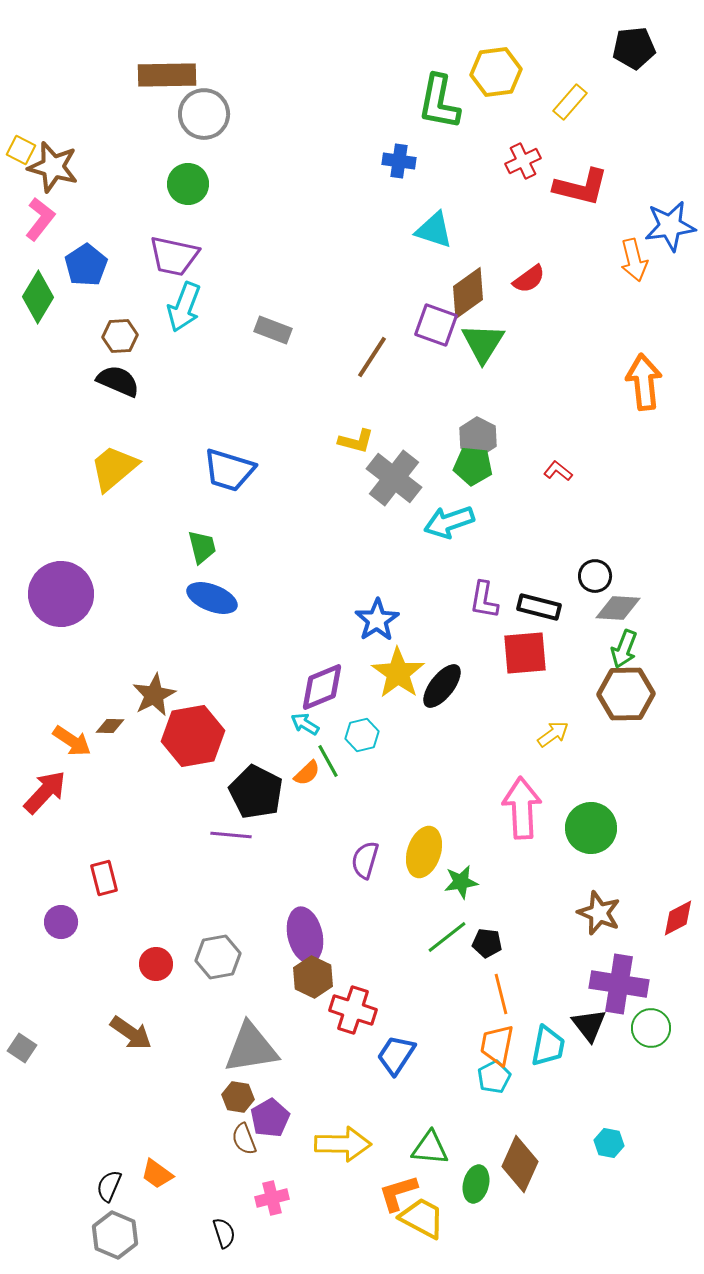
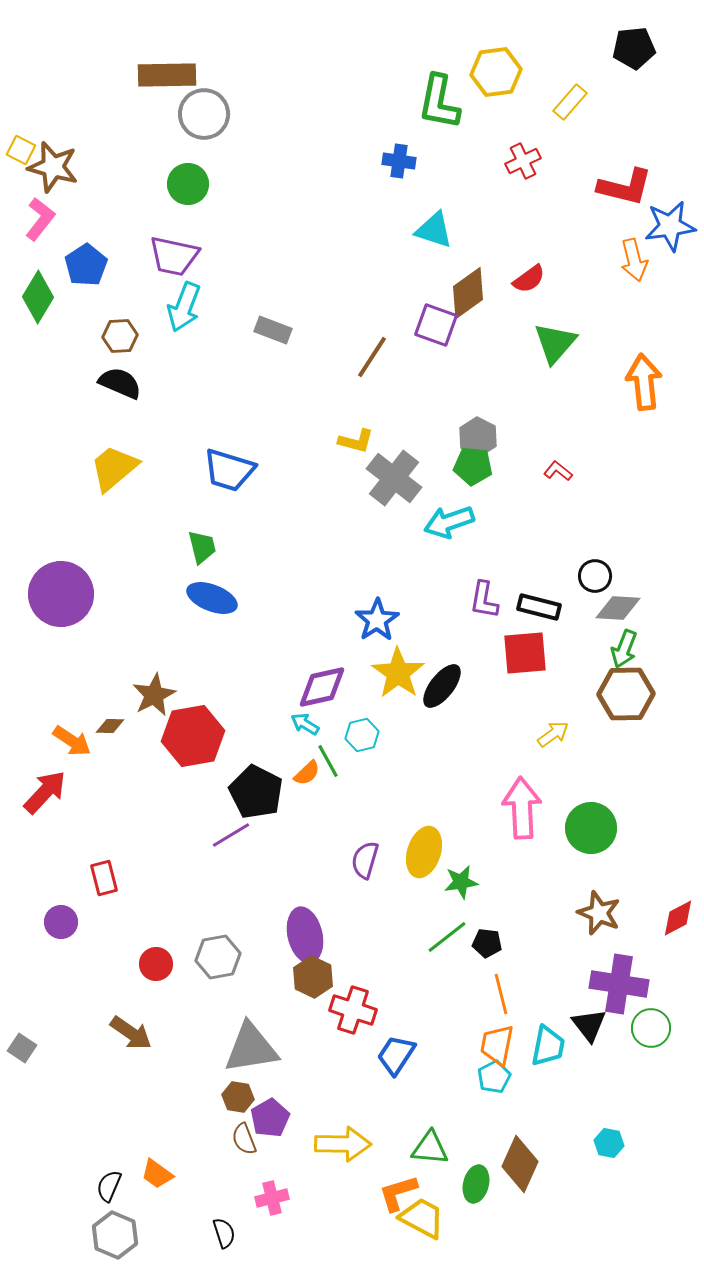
red L-shape at (581, 187): moved 44 px right
green triangle at (483, 343): moved 72 px right; rotated 9 degrees clockwise
black semicircle at (118, 381): moved 2 px right, 2 px down
purple diamond at (322, 687): rotated 10 degrees clockwise
purple line at (231, 835): rotated 36 degrees counterclockwise
